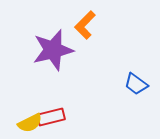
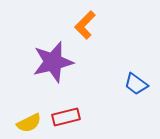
purple star: moved 12 px down
red rectangle: moved 15 px right
yellow semicircle: moved 1 px left
